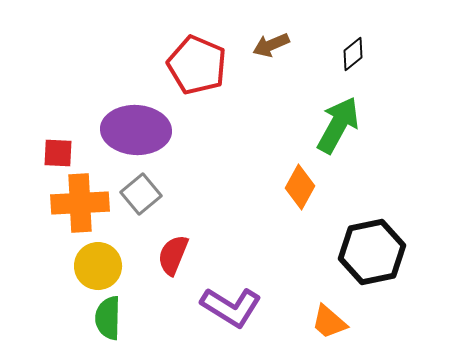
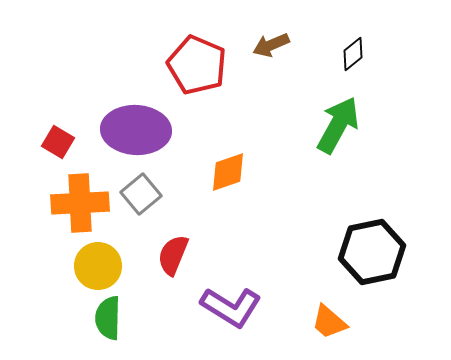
red square: moved 11 px up; rotated 28 degrees clockwise
orange diamond: moved 72 px left, 15 px up; rotated 42 degrees clockwise
